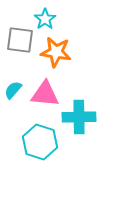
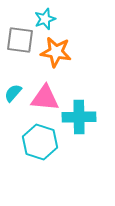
cyan star: rotated 15 degrees clockwise
cyan semicircle: moved 3 px down
pink triangle: moved 4 px down
